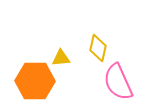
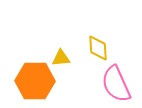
yellow diamond: rotated 16 degrees counterclockwise
pink semicircle: moved 2 px left, 2 px down
